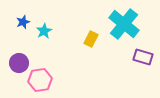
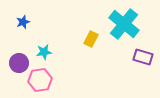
cyan star: moved 21 px down; rotated 21 degrees clockwise
